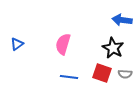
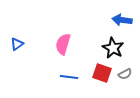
gray semicircle: rotated 32 degrees counterclockwise
